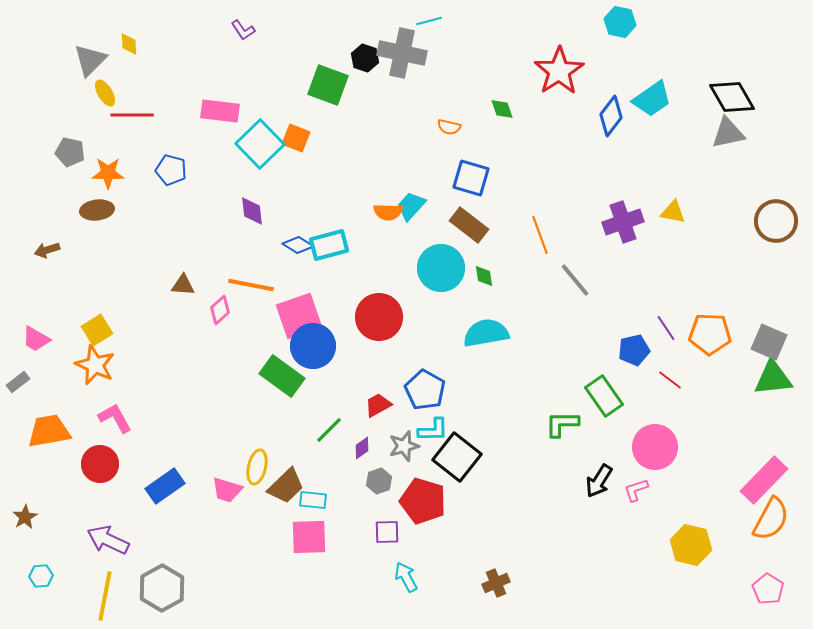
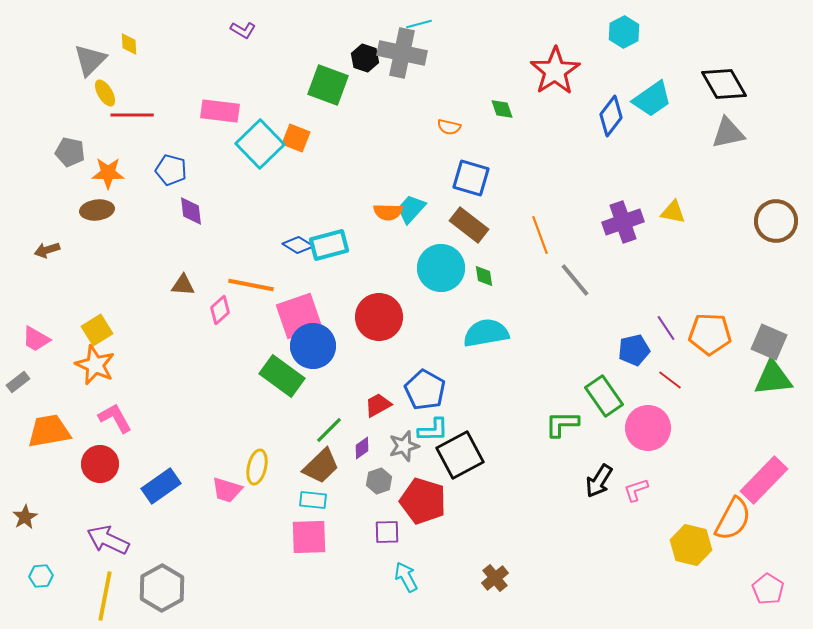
cyan line at (429, 21): moved 10 px left, 3 px down
cyan hexagon at (620, 22): moved 4 px right, 10 px down; rotated 20 degrees clockwise
purple L-shape at (243, 30): rotated 25 degrees counterclockwise
red star at (559, 71): moved 4 px left
black diamond at (732, 97): moved 8 px left, 13 px up
cyan trapezoid at (411, 206): moved 3 px down
purple diamond at (252, 211): moved 61 px left
pink circle at (655, 447): moved 7 px left, 19 px up
black square at (457, 457): moved 3 px right, 2 px up; rotated 24 degrees clockwise
blue rectangle at (165, 486): moved 4 px left
brown trapezoid at (286, 486): moved 35 px right, 20 px up
orange semicircle at (771, 519): moved 38 px left
brown cross at (496, 583): moved 1 px left, 5 px up; rotated 16 degrees counterclockwise
